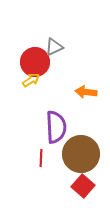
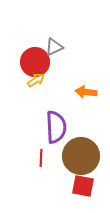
yellow arrow: moved 5 px right
brown circle: moved 2 px down
red square: rotated 30 degrees counterclockwise
